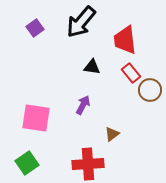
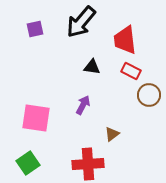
purple square: moved 1 px down; rotated 24 degrees clockwise
red rectangle: moved 2 px up; rotated 24 degrees counterclockwise
brown circle: moved 1 px left, 5 px down
green square: moved 1 px right
